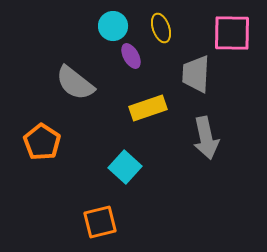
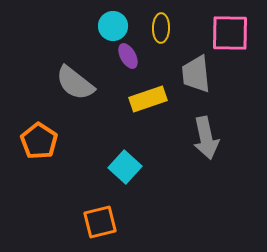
yellow ellipse: rotated 20 degrees clockwise
pink square: moved 2 px left
purple ellipse: moved 3 px left
gray trapezoid: rotated 9 degrees counterclockwise
yellow rectangle: moved 9 px up
orange pentagon: moved 3 px left, 1 px up
